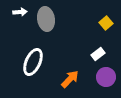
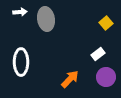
white ellipse: moved 12 px left; rotated 24 degrees counterclockwise
